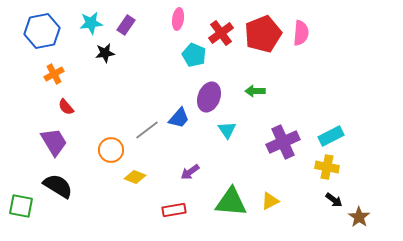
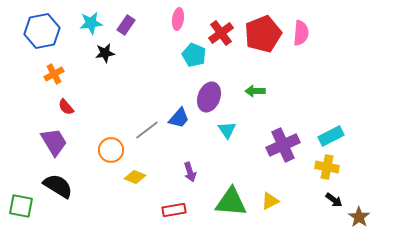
purple cross: moved 3 px down
purple arrow: rotated 72 degrees counterclockwise
